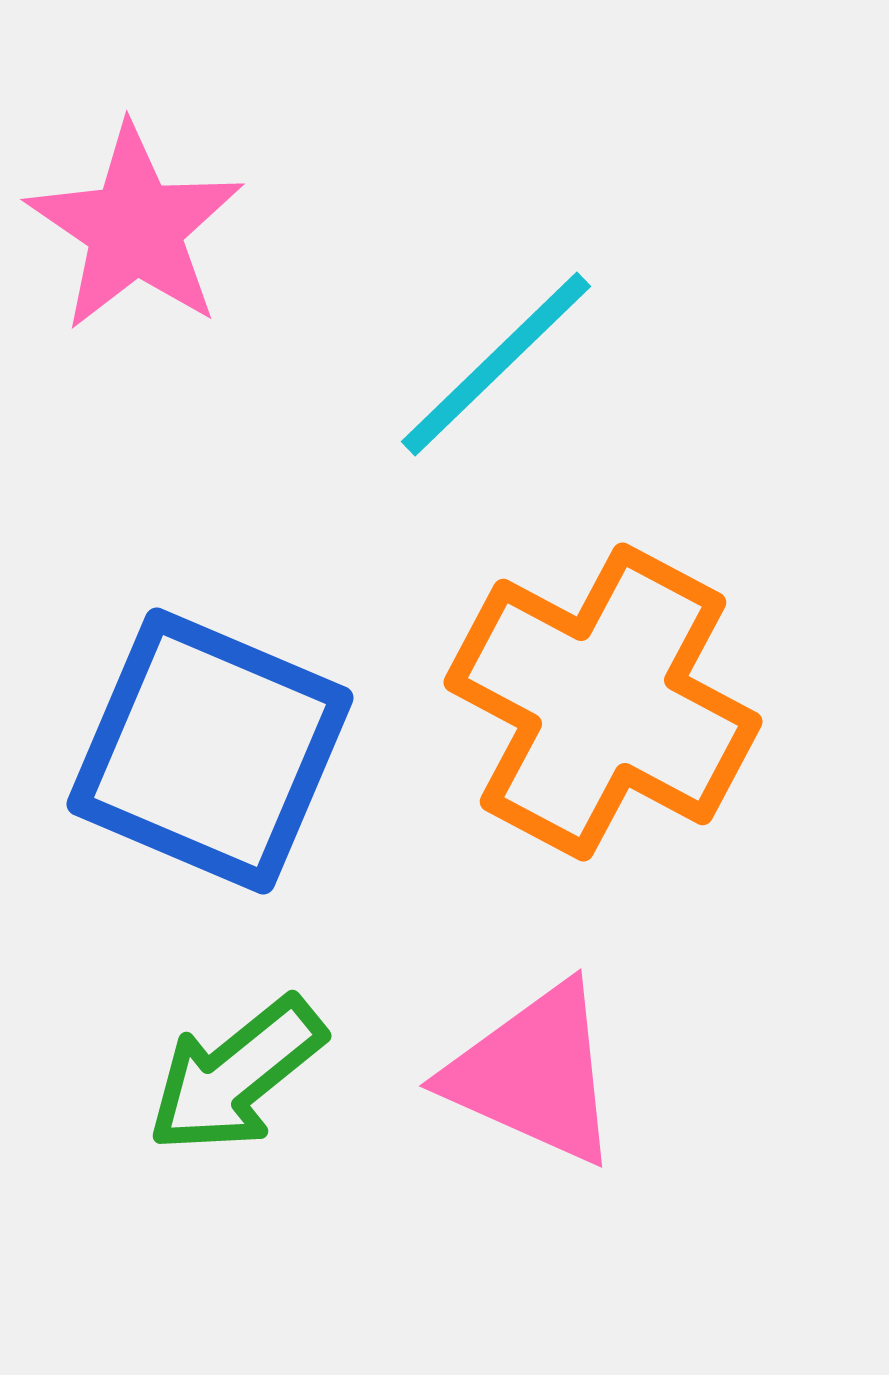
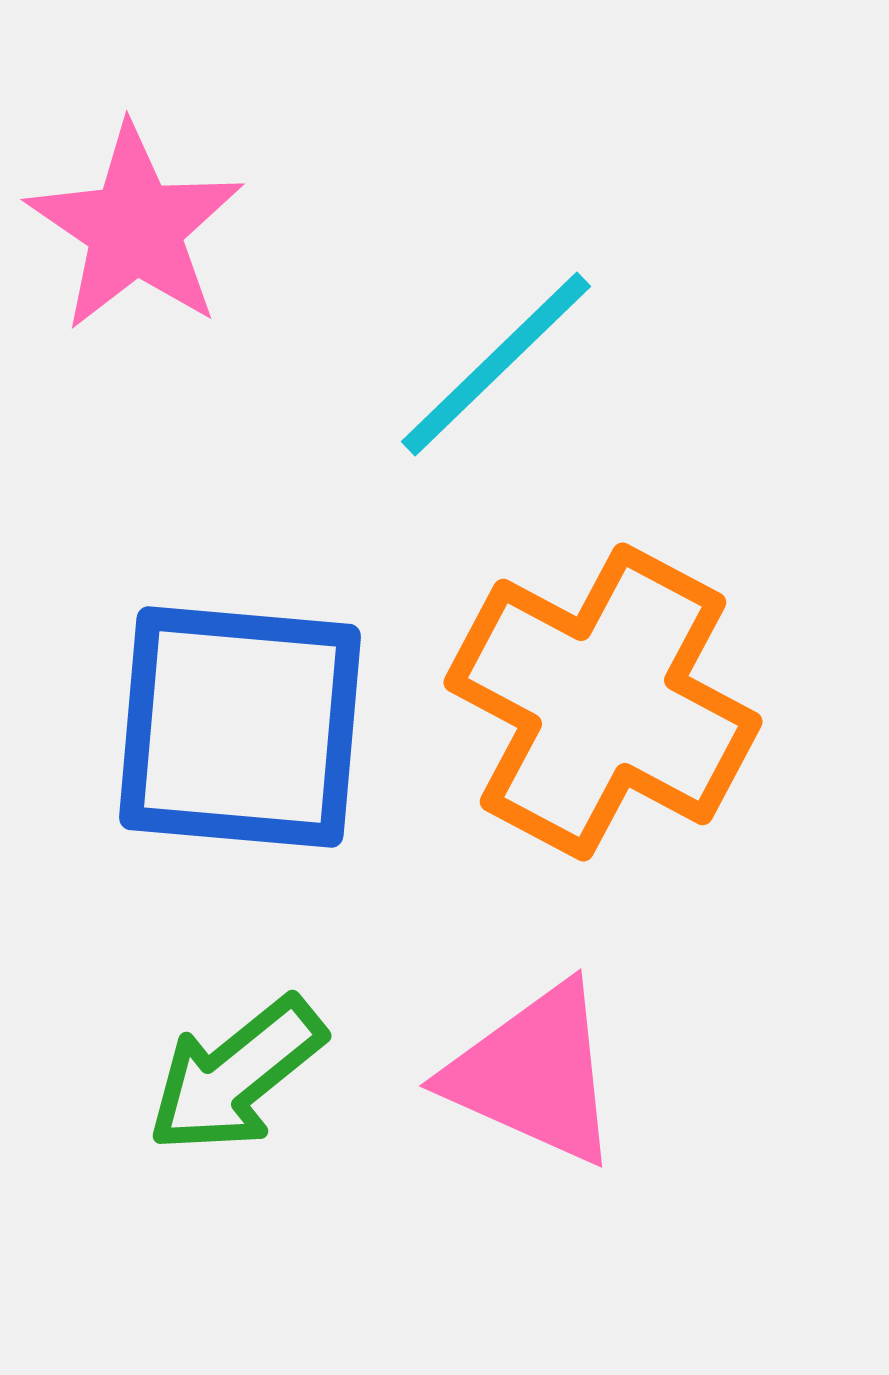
blue square: moved 30 px right, 24 px up; rotated 18 degrees counterclockwise
